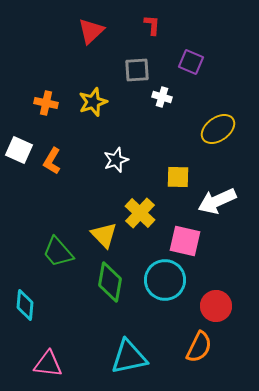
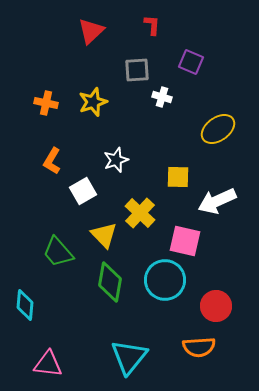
white square: moved 64 px right, 41 px down; rotated 36 degrees clockwise
orange semicircle: rotated 60 degrees clockwise
cyan triangle: rotated 39 degrees counterclockwise
